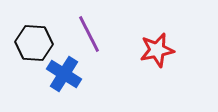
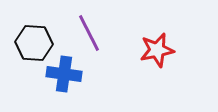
purple line: moved 1 px up
blue cross: rotated 24 degrees counterclockwise
